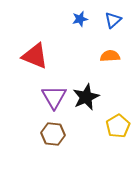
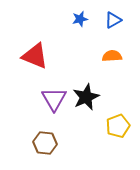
blue triangle: rotated 12 degrees clockwise
orange semicircle: moved 2 px right
purple triangle: moved 2 px down
yellow pentagon: rotated 10 degrees clockwise
brown hexagon: moved 8 px left, 9 px down
